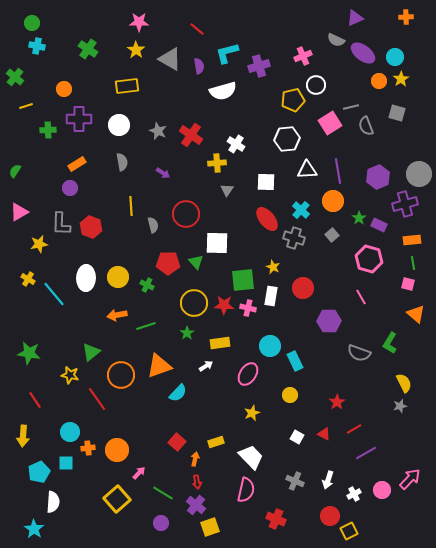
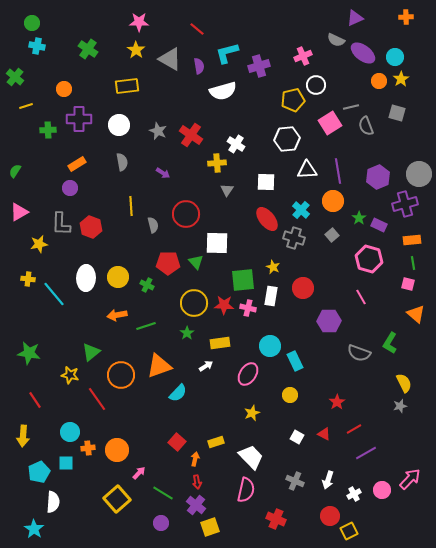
yellow cross at (28, 279): rotated 24 degrees counterclockwise
